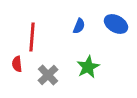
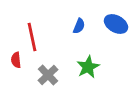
red line: rotated 16 degrees counterclockwise
red semicircle: moved 1 px left, 4 px up
